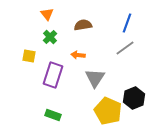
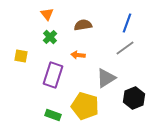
yellow square: moved 8 px left
gray triangle: moved 11 px right; rotated 25 degrees clockwise
yellow pentagon: moved 23 px left, 5 px up; rotated 8 degrees counterclockwise
